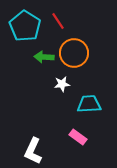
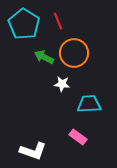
red line: rotated 12 degrees clockwise
cyan pentagon: moved 1 px left, 2 px up
green arrow: rotated 24 degrees clockwise
white star: rotated 14 degrees clockwise
white L-shape: rotated 96 degrees counterclockwise
